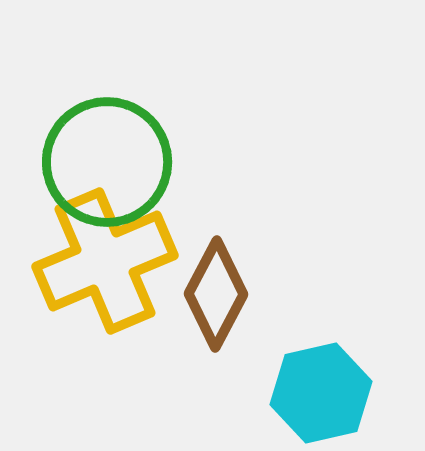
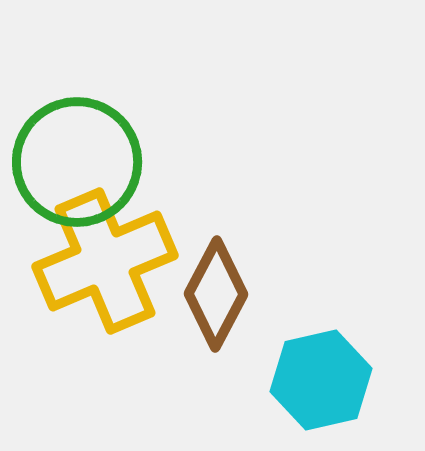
green circle: moved 30 px left
cyan hexagon: moved 13 px up
